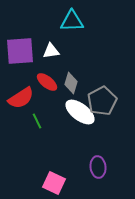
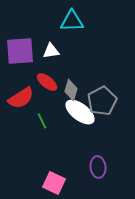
gray diamond: moved 7 px down
green line: moved 5 px right
